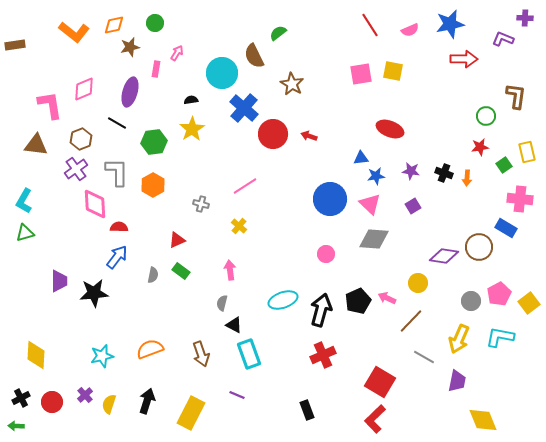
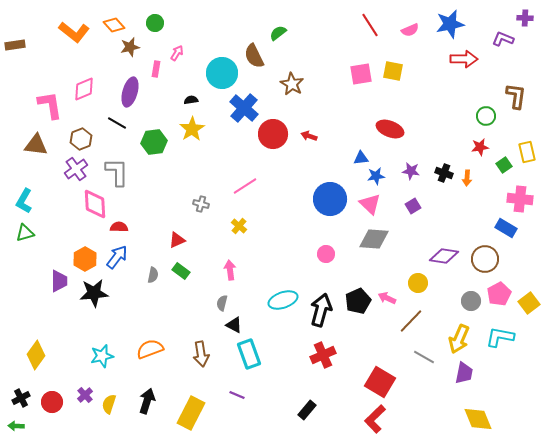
orange diamond at (114, 25): rotated 60 degrees clockwise
orange hexagon at (153, 185): moved 68 px left, 74 px down
brown circle at (479, 247): moved 6 px right, 12 px down
brown arrow at (201, 354): rotated 10 degrees clockwise
yellow diamond at (36, 355): rotated 32 degrees clockwise
purple trapezoid at (457, 381): moved 7 px right, 8 px up
black rectangle at (307, 410): rotated 60 degrees clockwise
yellow diamond at (483, 420): moved 5 px left, 1 px up
